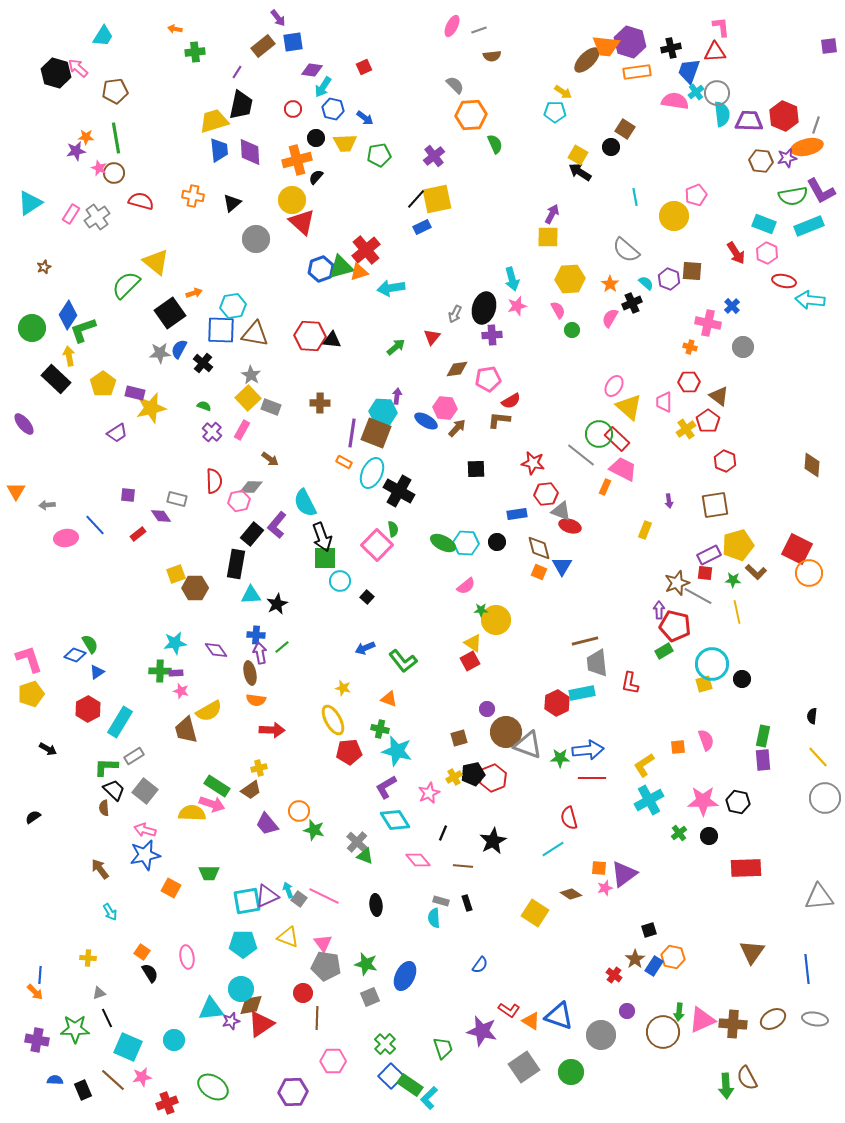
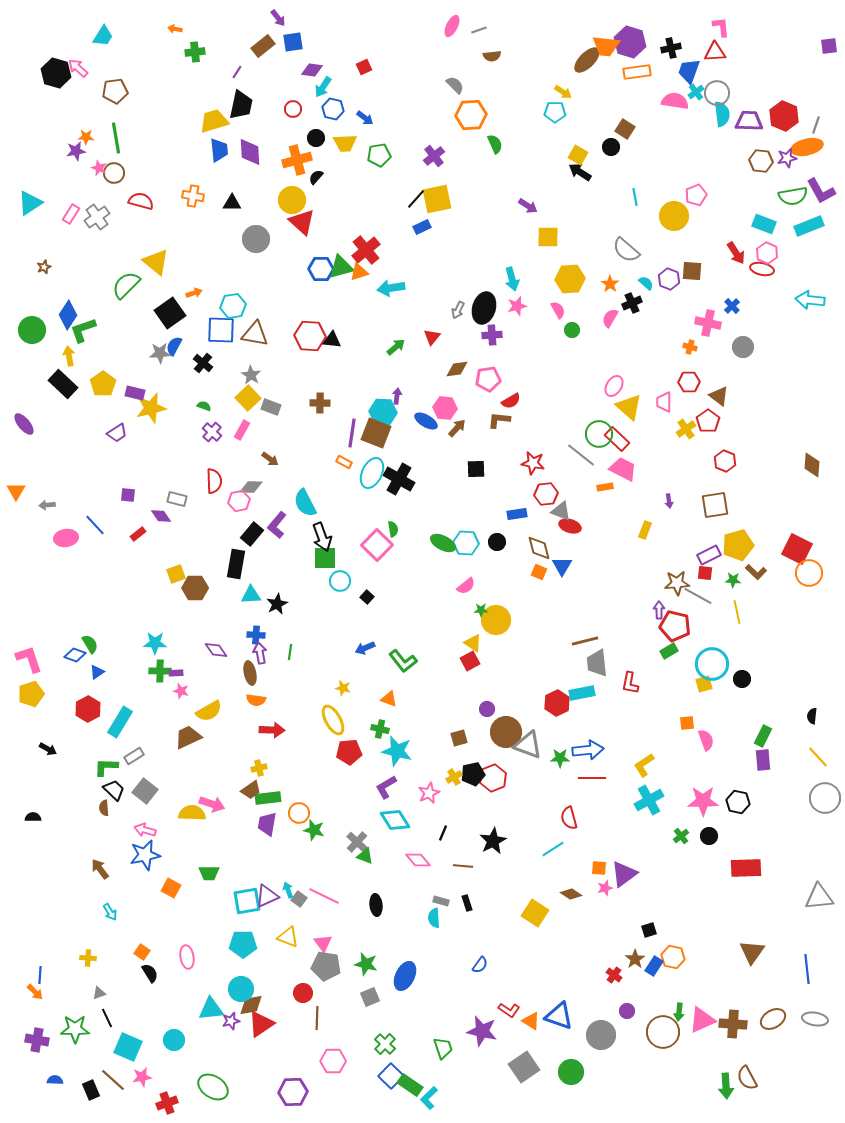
black triangle at (232, 203): rotated 42 degrees clockwise
purple arrow at (552, 214): moved 24 px left, 8 px up; rotated 96 degrees clockwise
blue hexagon at (321, 269): rotated 20 degrees clockwise
red ellipse at (784, 281): moved 22 px left, 12 px up
gray arrow at (455, 314): moved 3 px right, 4 px up
green circle at (32, 328): moved 2 px down
blue semicircle at (179, 349): moved 5 px left, 3 px up
black rectangle at (56, 379): moved 7 px right, 5 px down
orange rectangle at (605, 487): rotated 56 degrees clockwise
black cross at (399, 491): moved 12 px up
brown star at (677, 583): rotated 15 degrees clockwise
cyan star at (175, 643): moved 20 px left; rotated 10 degrees clockwise
green line at (282, 647): moved 8 px right, 5 px down; rotated 42 degrees counterclockwise
green rectangle at (664, 651): moved 5 px right
brown trapezoid at (186, 730): moved 2 px right, 7 px down; rotated 80 degrees clockwise
green rectangle at (763, 736): rotated 15 degrees clockwise
orange square at (678, 747): moved 9 px right, 24 px up
green rectangle at (217, 786): moved 51 px right, 12 px down; rotated 40 degrees counterclockwise
orange circle at (299, 811): moved 2 px down
black semicircle at (33, 817): rotated 35 degrees clockwise
purple trapezoid at (267, 824): rotated 50 degrees clockwise
green cross at (679, 833): moved 2 px right, 3 px down
black rectangle at (83, 1090): moved 8 px right
